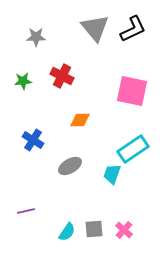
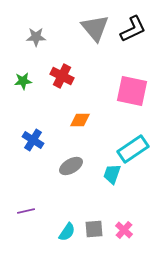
gray ellipse: moved 1 px right
